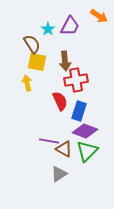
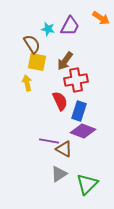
orange arrow: moved 2 px right, 2 px down
cyan star: rotated 24 degrees counterclockwise
brown arrow: rotated 42 degrees clockwise
purple diamond: moved 2 px left
green triangle: moved 33 px down
